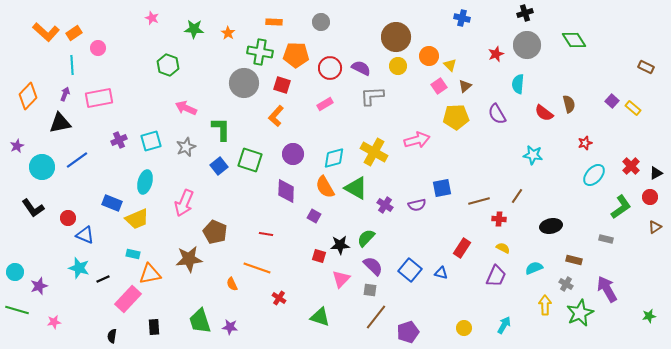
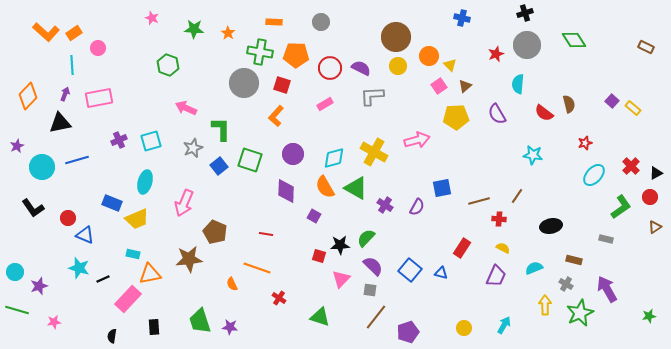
brown rectangle at (646, 67): moved 20 px up
gray star at (186, 147): moved 7 px right, 1 px down
blue line at (77, 160): rotated 20 degrees clockwise
purple semicircle at (417, 205): moved 2 px down; rotated 48 degrees counterclockwise
